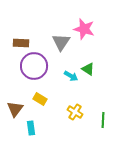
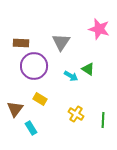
pink star: moved 15 px right
yellow cross: moved 1 px right, 2 px down
cyan rectangle: rotated 24 degrees counterclockwise
